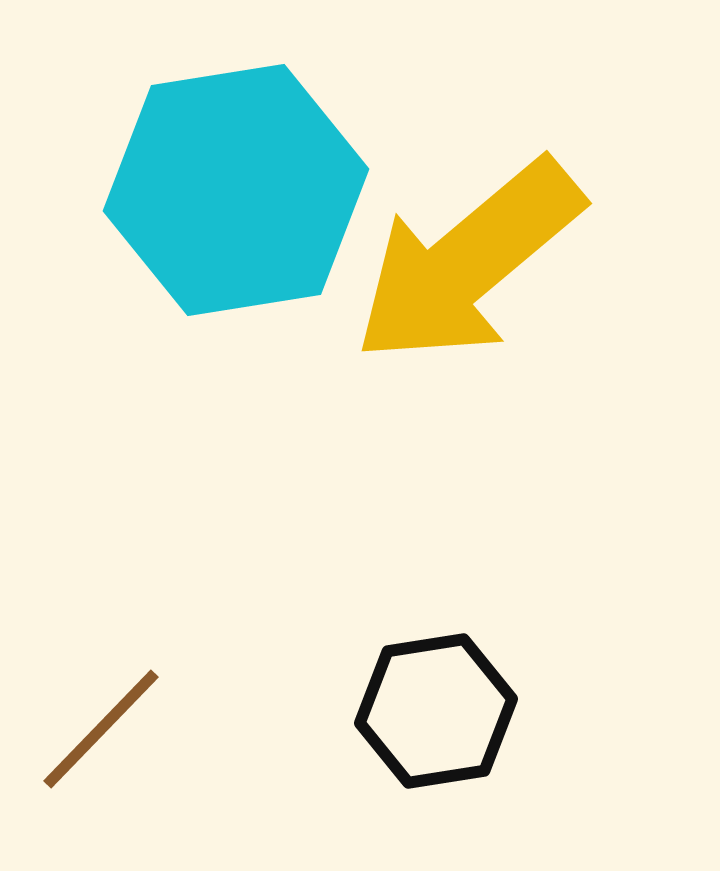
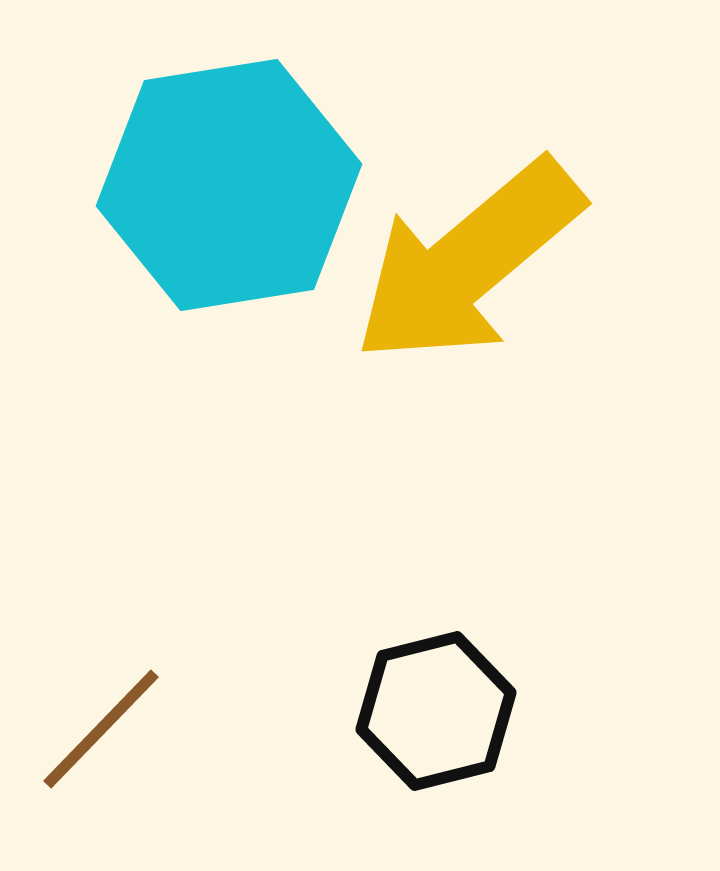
cyan hexagon: moved 7 px left, 5 px up
black hexagon: rotated 5 degrees counterclockwise
